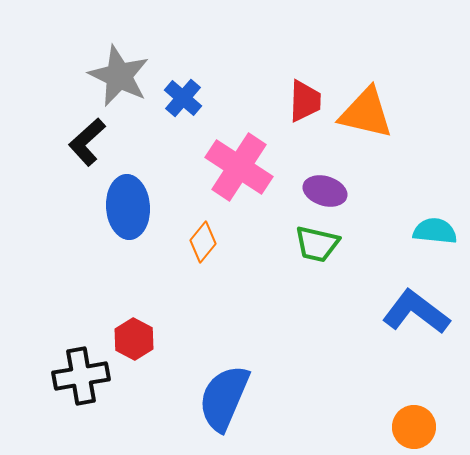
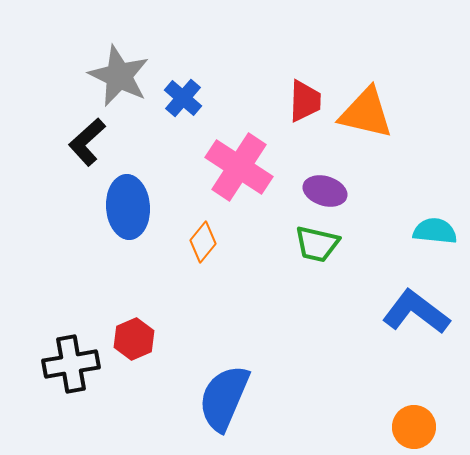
red hexagon: rotated 9 degrees clockwise
black cross: moved 10 px left, 12 px up
